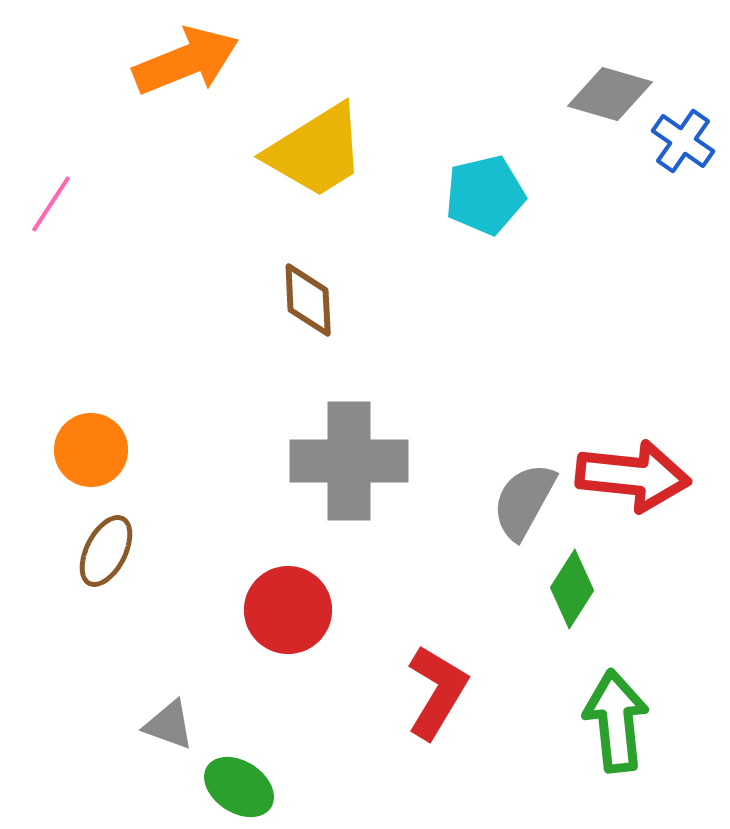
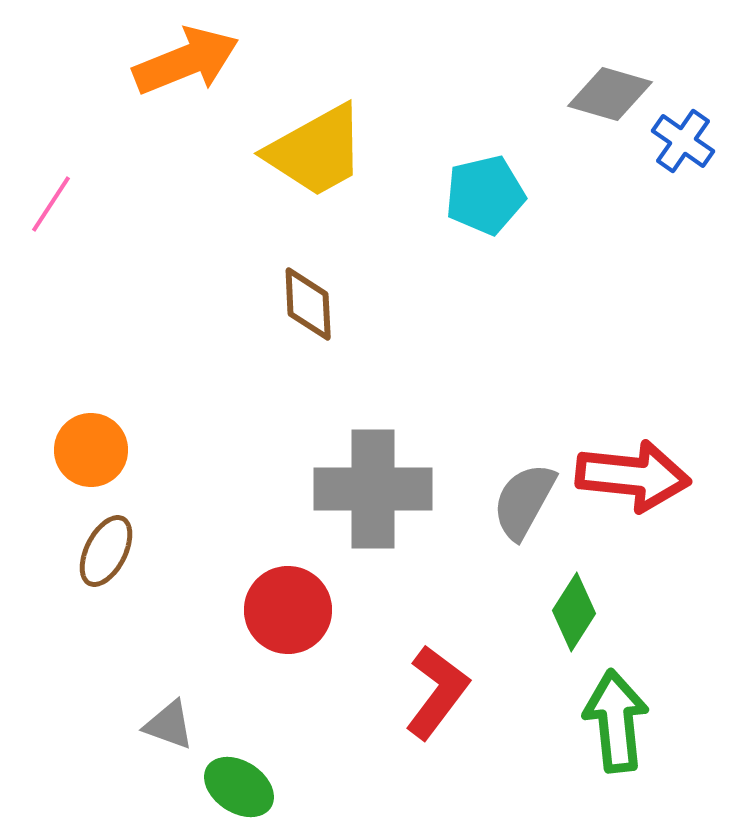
yellow trapezoid: rotated 3 degrees clockwise
brown diamond: moved 4 px down
gray cross: moved 24 px right, 28 px down
green diamond: moved 2 px right, 23 px down
red L-shape: rotated 6 degrees clockwise
